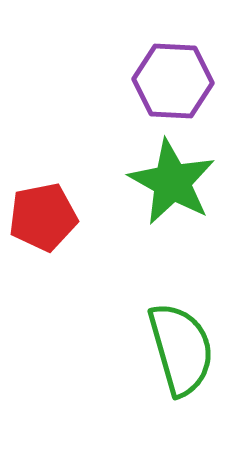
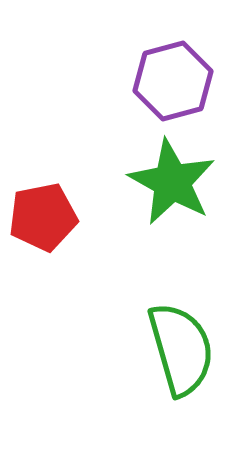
purple hexagon: rotated 18 degrees counterclockwise
